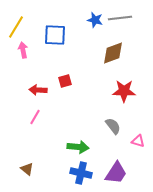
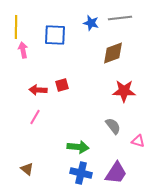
blue star: moved 4 px left, 3 px down
yellow line: rotated 30 degrees counterclockwise
red square: moved 3 px left, 4 px down
